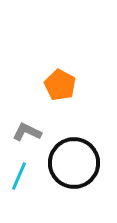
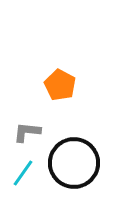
gray L-shape: rotated 20 degrees counterclockwise
cyan line: moved 4 px right, 3 px up; rotated 12 degrees clockwise
